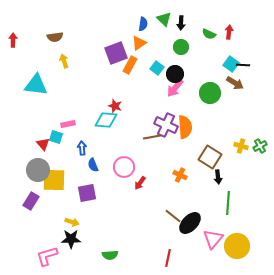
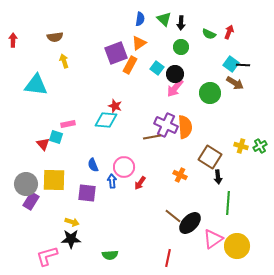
blue semicircle at (143, 24): moved 3 px left, 5 px up
red arrow at (229, 32): rotated 16 degrees clockwise
blue arrow at (82, 148): moved 30 px right, 33 px down
gray circle at (38, 170): moved 12 px left, 14 px down
purple square at (87, 193): rotated 18 degrees clockwise
pink triangle at (213, 239): rotated 15 degrees clockwise
